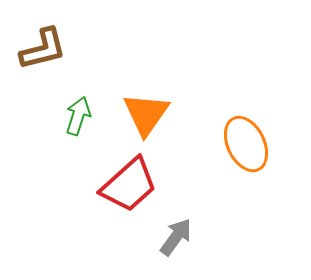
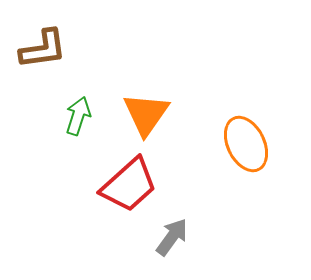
brown L-shape: rotated 6 degrees clockwise
gray arrow: moved 4 px left
